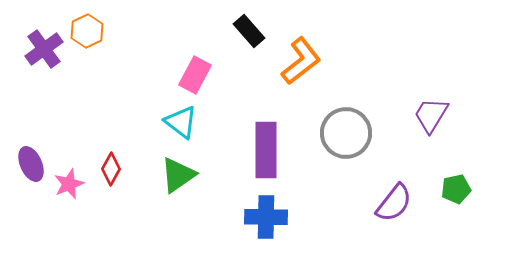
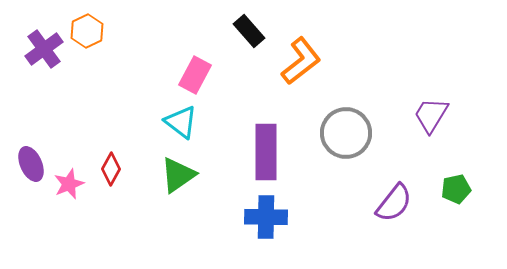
purple rectangle: moved 2 px down
